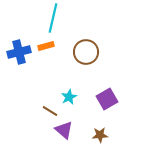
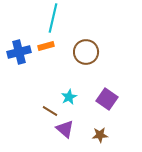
purple square: rotated 25 degrees counterclockwise
purple triangle: moved 1 px right, 1 px up
